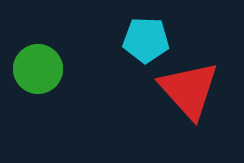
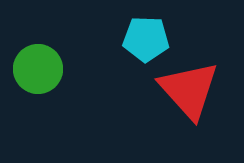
cyan pentagon: moved 1 px up
